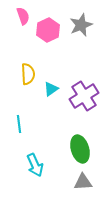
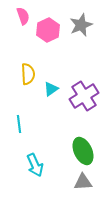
green ellipse: moved 3 px right, 2 px down; rotated 8 degrees counterclockwise
